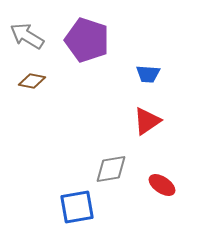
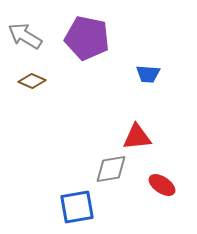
gray arrow: moved 2 px left
purple pentagon: moved 2 px up; rotated 6 degrees counterclockwise
brown diamond: rotated 12 degrees clockwise
red triangle: moved 10 px left, 16 px down; rotated 28 degrees clockwise
